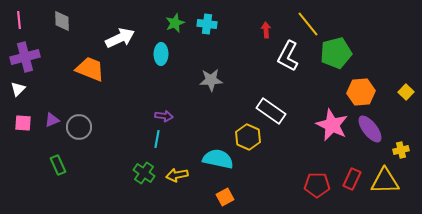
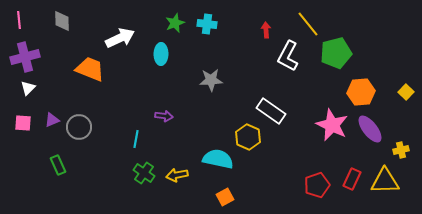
white triangle: moved 10 px right, 1 px up
cyan line: moved 21 px left
red pentagon: rotated 20 degrees counterclockwise
